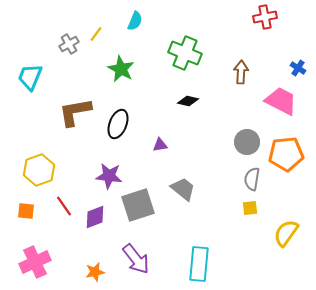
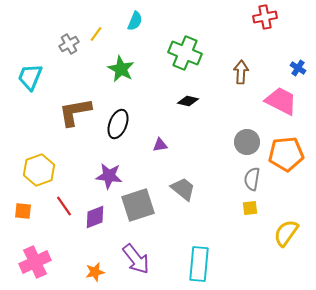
orange square: moved 3 px left
